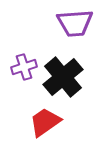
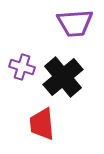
purple cross: moved 2 px left; rotated 35 degrees clockwise
red trapezoid: moved 3 px left, 2 px down; rotated 60 degrees counterclockwise
